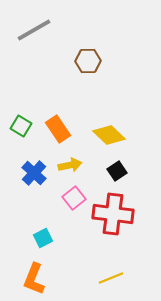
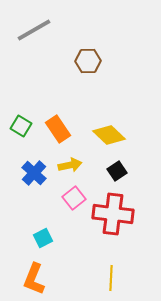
yellow line: rotated 65 degrees counterclockwise
